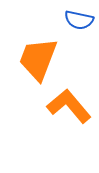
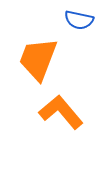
orange L-shape: moved 8 px left, 6 px down
